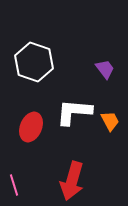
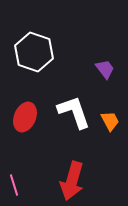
white hexagon: moved 10 px up
white L-shape: rotated 66 degrees clockwise
red ellipse: moved 6 px left, 10 px up
